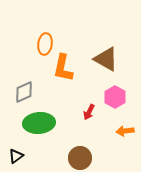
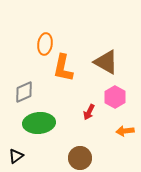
brown triangle: moved 3 px down
